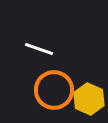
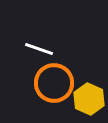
orange circle: moved 7 px up
